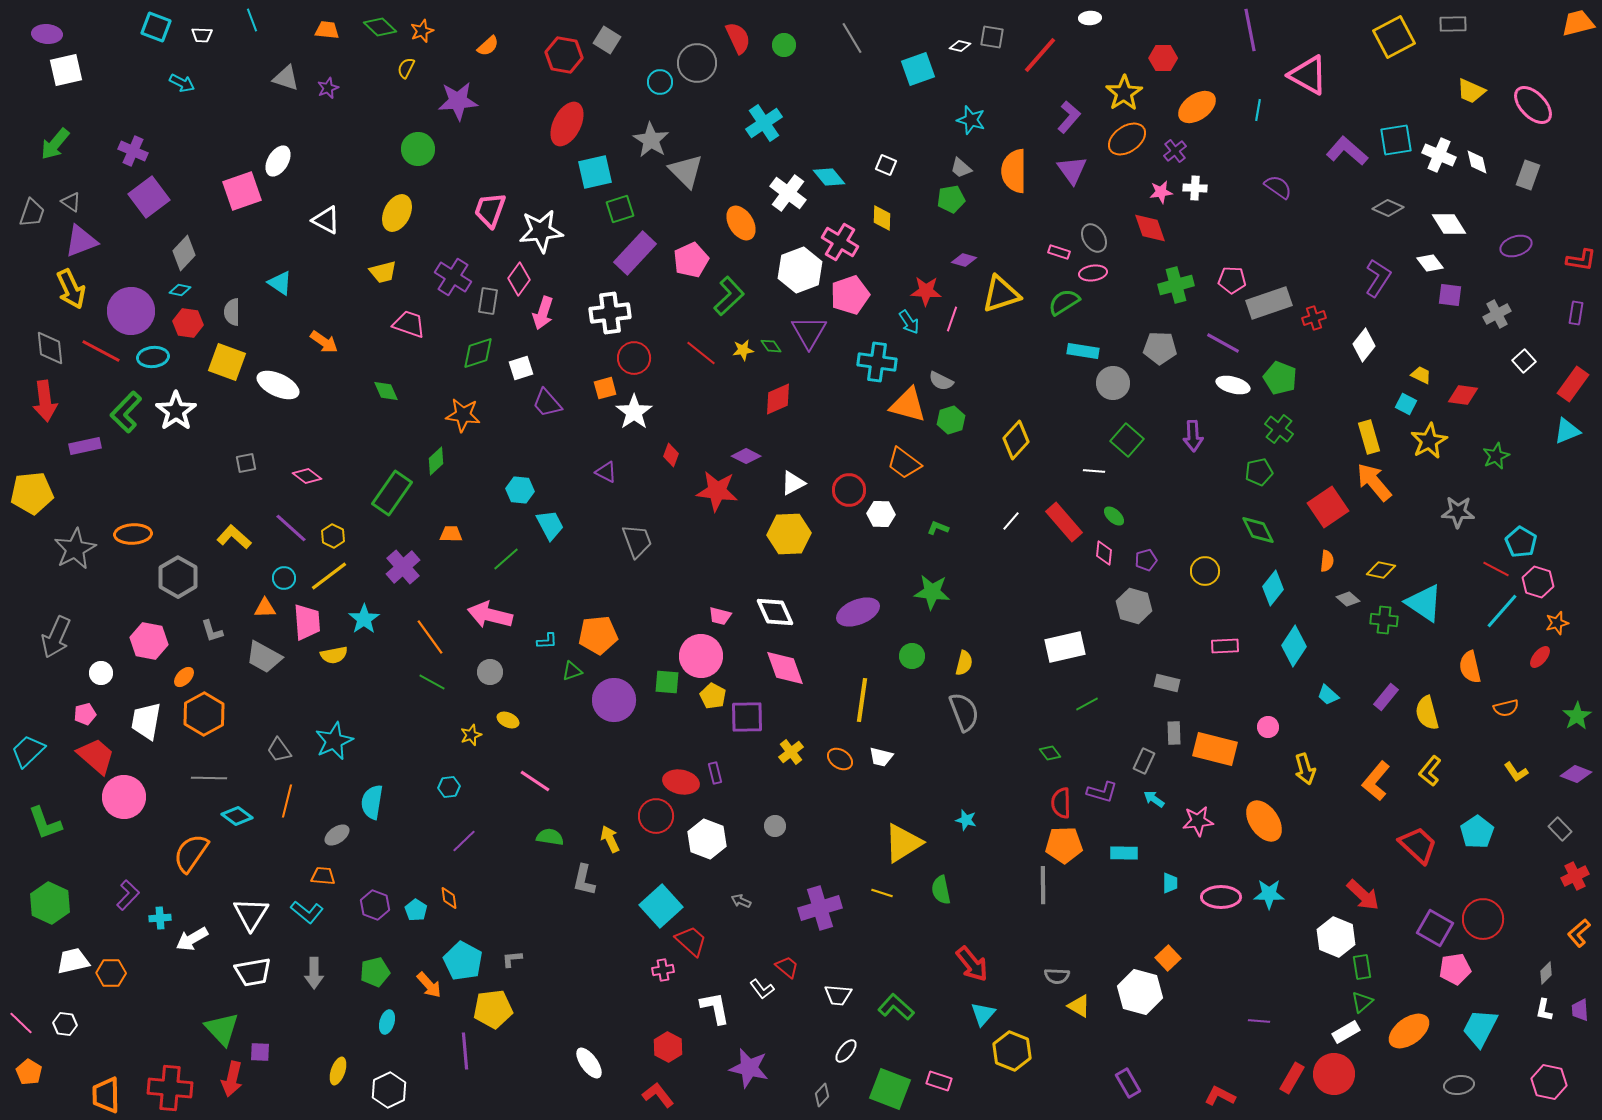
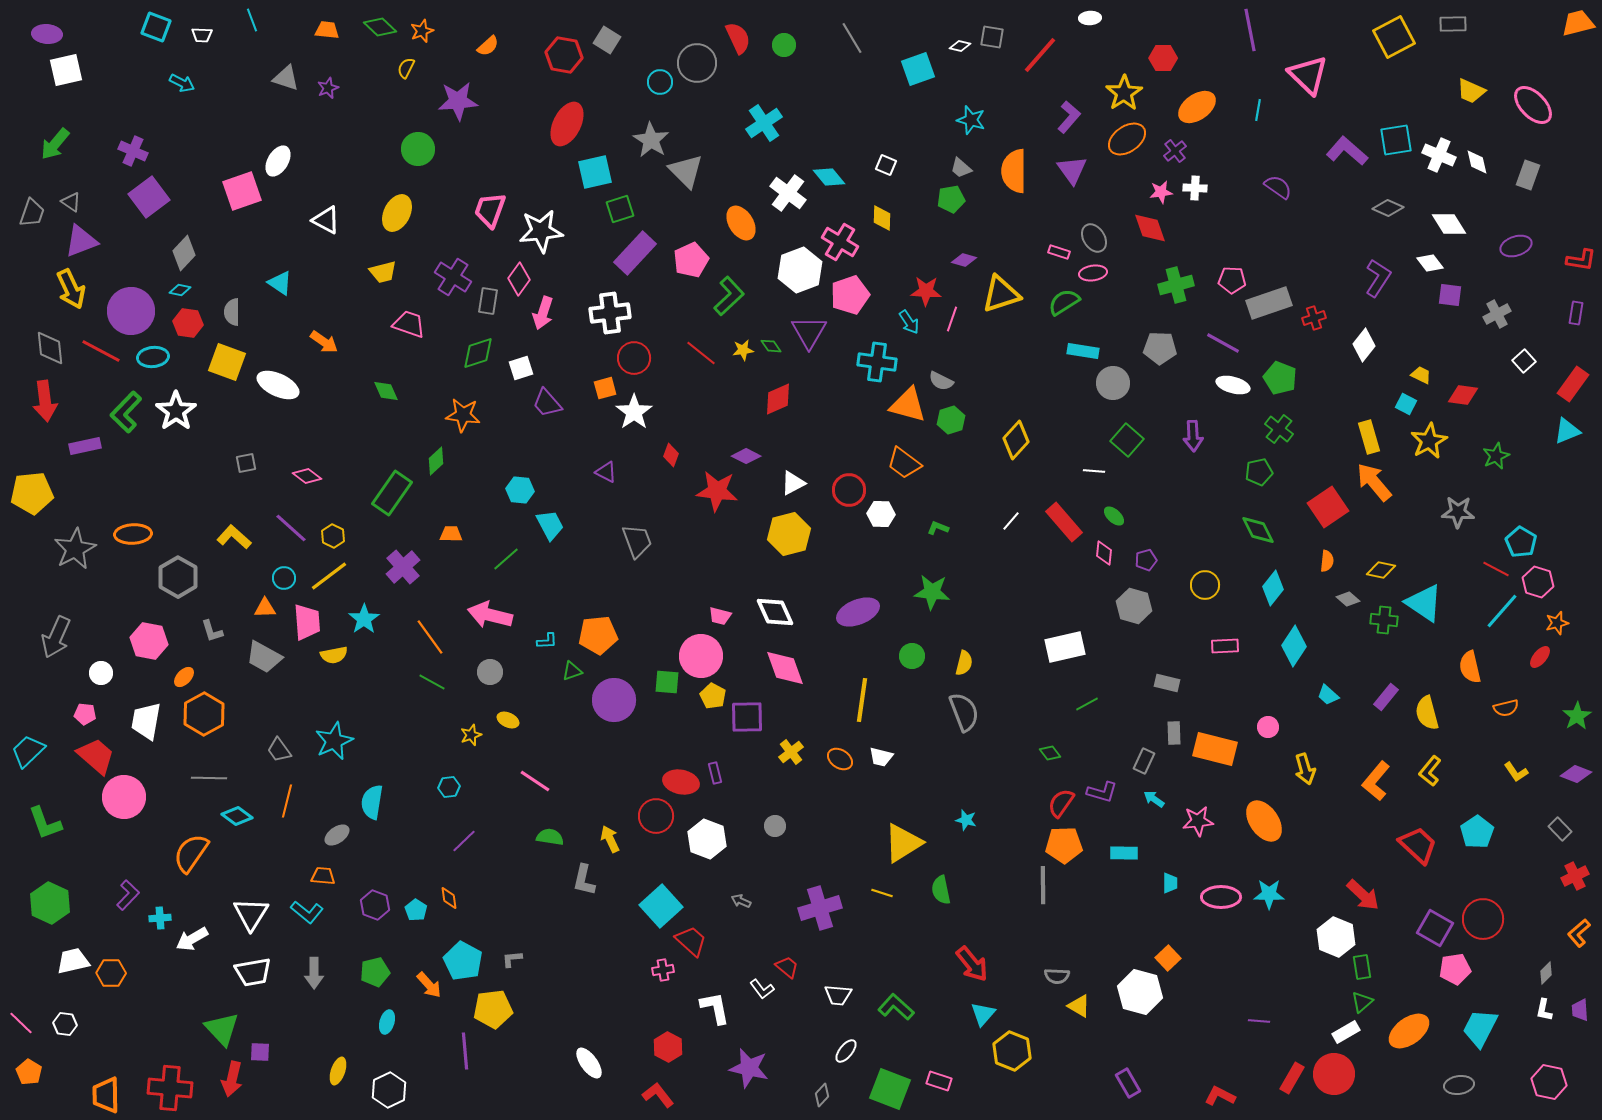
pink triangle at (1308, 75): rotated 15 degrees clockwise
yellow hexagon at (789, 534): rotated 12 degrees counterclockwise
yellow circle at (1205, 571): moved 14 px down
pink pentagon at (85, 714): rotated 20 degrees clockwise
red semicircle at (1061, 803): rotated 36 degrees clockwise
